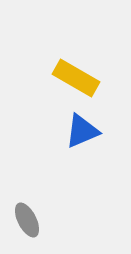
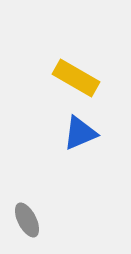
blue triangle: moved 2 px left, 2 px down
